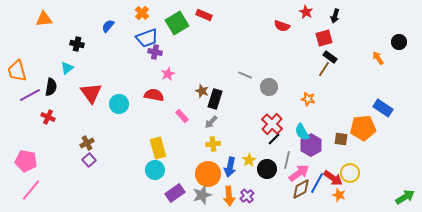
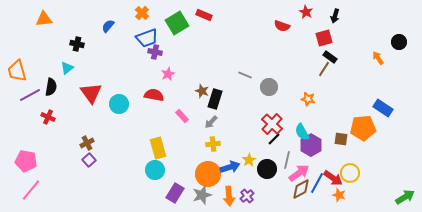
blue arrow at (230, 167): rotated 120 degrees counterclockwise
purple rectangle at (175, 193): rotated 24 degrees counterclockwise
